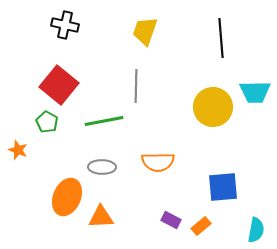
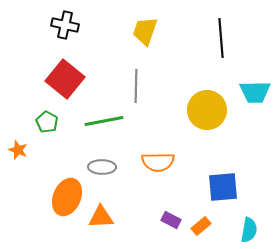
red square: moved 6 px right, 6 px up
yellow circle: moved 6 px left, 3 px down
cyan semicircle: moved 7 px left
